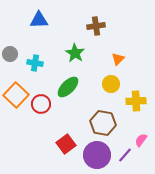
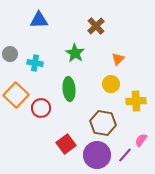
brown cross: rotated 36 degrees counterclockwise
green ellipse: moved 1 px right, 2 px down; rotated 50 degrees counterclockwise
red circle: moved 4 px down
